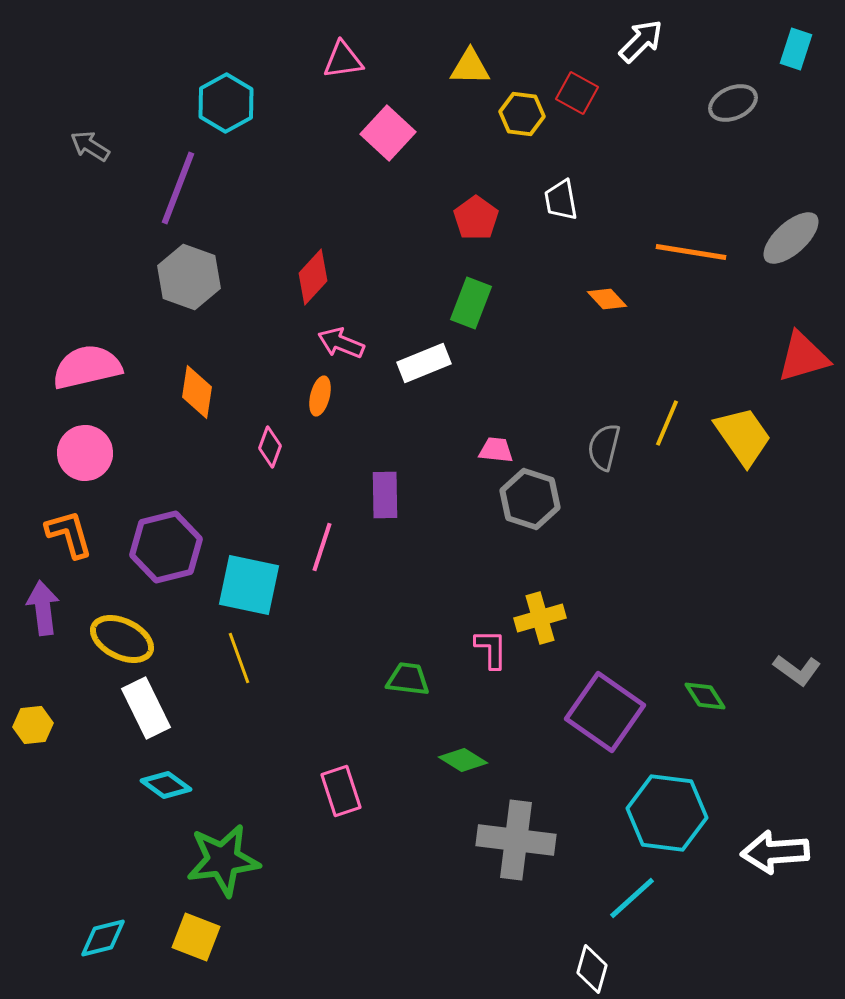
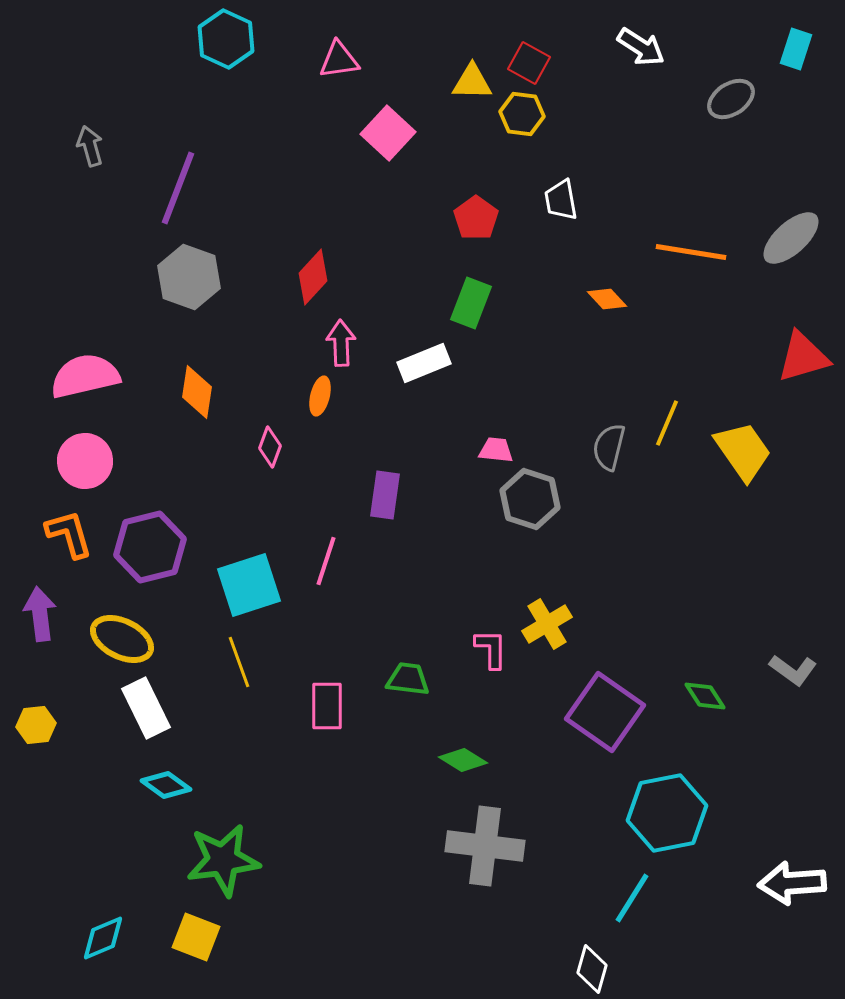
white arrow at (641, 41): moved 6 px down; rotated 78 degrees clockwise
pink triangle at (343, 60): moved 4 px left
yellow triangle at (470, 67): moved 2 px right, 15 px down
red square at (577, 93): moved 48 px left, 30 px up
cyan hexagon at (226, 103): moved 64 px up; rotated 6 degrees counterclockwise
gray ellipse at (733, 103): moved 2 px left, 4 px up; rotated 9 degrees counterclockwise
gray arrow at (90, 146): rotated 42 degrees clockwise
pink arrow at (341, 343): rotated 66 degrees clockwise
pink semicircle at (87, 367): moved 2 px left, 9 px down
yellow trapezoid at (743, 436): moved 15 px down
gray semicircle at (604, 447): moved 5 px right
pink circle at (85, 453): moved 8 px down
purple rectangle at (385, 495): rotated 9 degrees clockwise
purple hexagon at (166, 547): moved 16 px left
pink line at (322, 547): moved 4 px right, 14 px down
cyan square at (249, 585): rotated 30 degrees counterclockwise
purple arrow at (43, 608): moved 3 px left, 6 px down
yellow cross at (540, 618): moved 7 px right, 6 px down; rotated 15 degrees counterclockwise
yellow line at (239, 658): moved 4 px down
gray L-shape at (797, 670): moved 4 px left
yellow hexagon at (33, 725): moved 3 px right
pink rectangle at (341, 791): moved 14 px left, 85 px up; rotated 18 degrees clockwise
cyan hexagon at (667, 813): rotated 18 degrees counterclockwise
gray cross at (516, 840): moved 31 px left, 6 px down
white arrow at (775, 852): moved 17 px right, 31 px down
cyan line at (632, 898): rotated 16 degrees counterclockwise
cyan diamond at (103, 938): rotated 9 degrees counterclockwise
